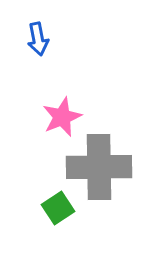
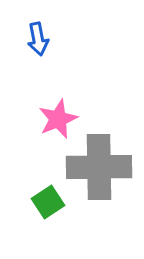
pink star: moved 4 px left, 2 px down
green square: moved 10 px left, 6 px up
